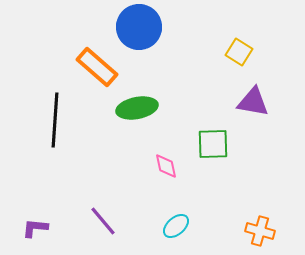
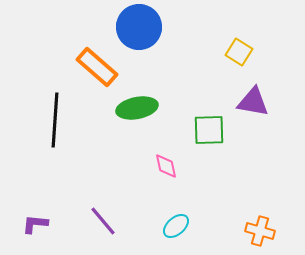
green square: moved 4 px left, 14 px up
purple L-shape: moved 4 px up
